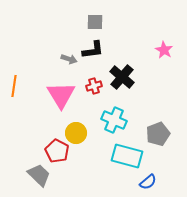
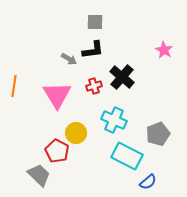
gray arrow: rotated 14 degrees clockwise
pink triangle: moved 4 px left
cyan rectangle: rotated 12 degrees clockwise
